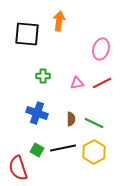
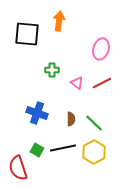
green cross: moved 9 px right, 6 px up
pink triangle: rotated 48 degrees clockwise
green line: rotated 18 degrees clockwise
